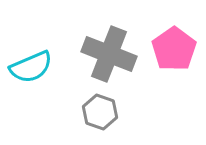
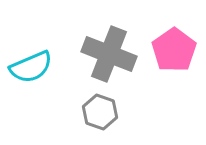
pink pentagon: moved 1 px down
